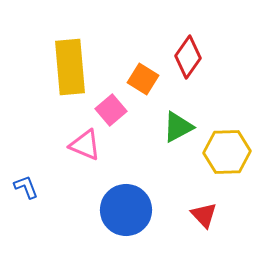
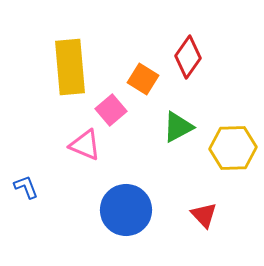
yellow hexagon: moved 6 px right, 4 px up
